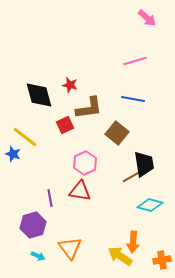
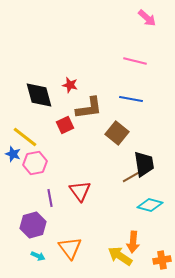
pink line: rotated 30 degrees clockwise
blue line: moved 2 px left
pink hexagon: moved 50 px left; rotated 15 degrees clockwise
red triangle: rotated 45 degrees clockwise
